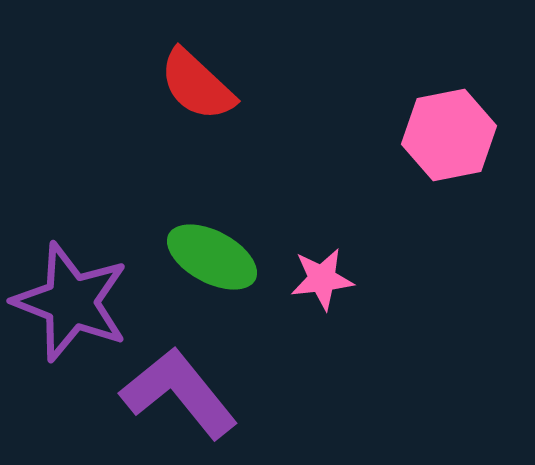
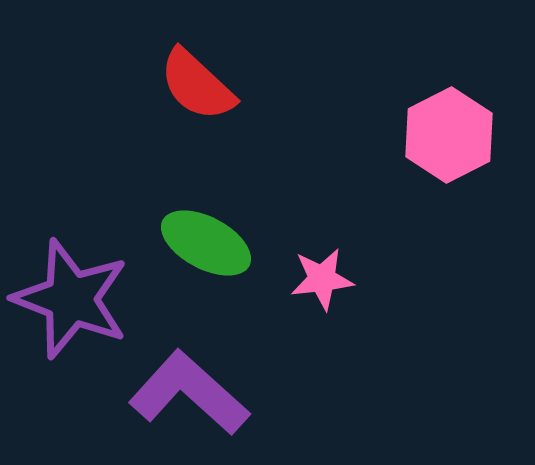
pink hexagon: rotated 16 degrees counterclockwise
green ellipse: moved 6 px left, 14 px up
purple star: moved 3 px up
purple L-shape: moved 10 px right; rotated 9 degrees counterclockwise
